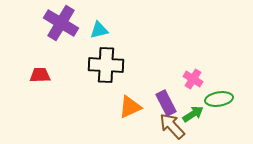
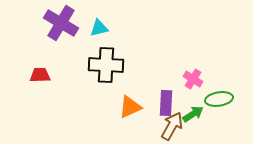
cyan triangle: moved 2 px up
purple rectangle: rotated 30 degrees clockwise
brown arrow: rotated 72 degrees clockwise
